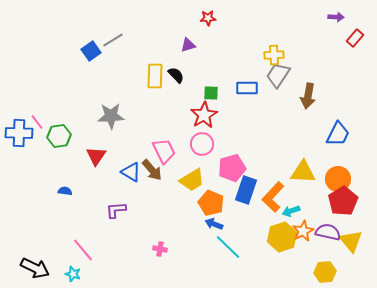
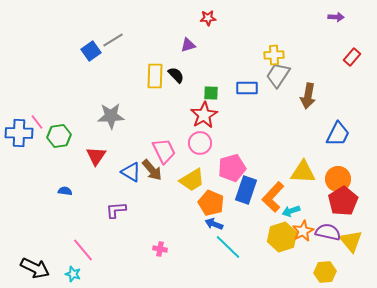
red rectangle at (355, 38): moved 3 px left, 19 px down
pink circle at (202, 144): moved 2 px left, 1 px up
